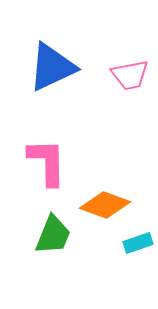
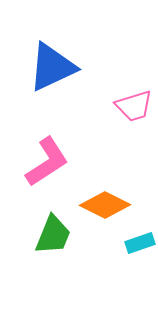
pink trapezoid: moved 4 px right, 31 px down; rotated 6 degrees counterclockwise
pink L-shape: rotated 58 degrees clockwise
orange diamond: rotated 6 degrees clockwise
cyan rectangle: moved 2 px right
